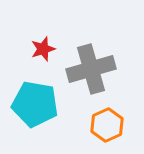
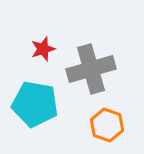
orange hexagon: rotated 16 degrees counterclockwise
